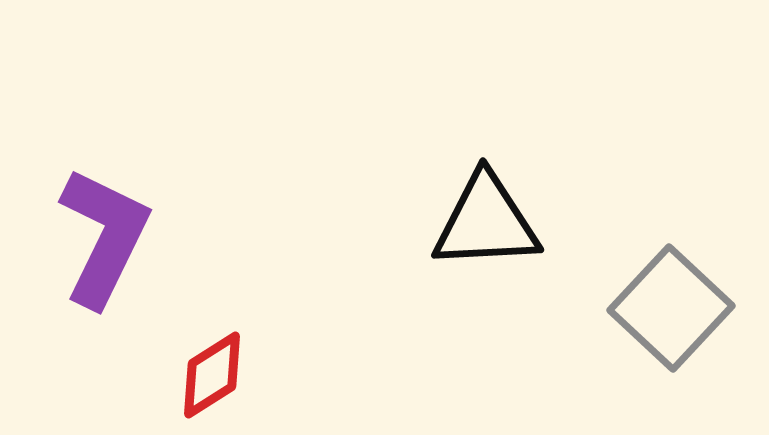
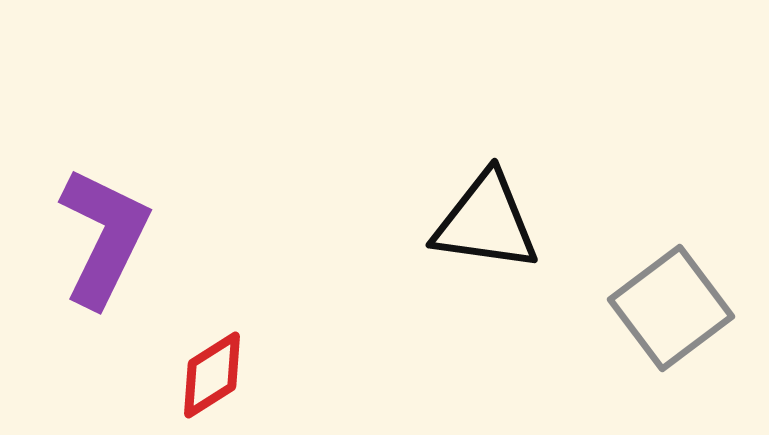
black triangle: rotated 11 degrees clockwise
gray square: rotated 10 degrees clockwise
